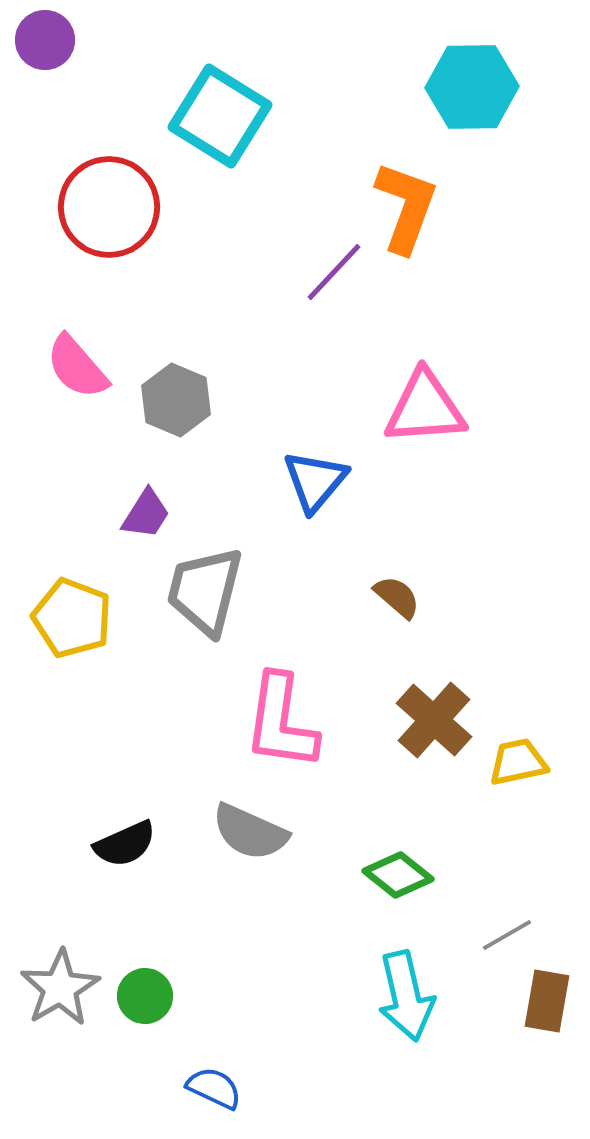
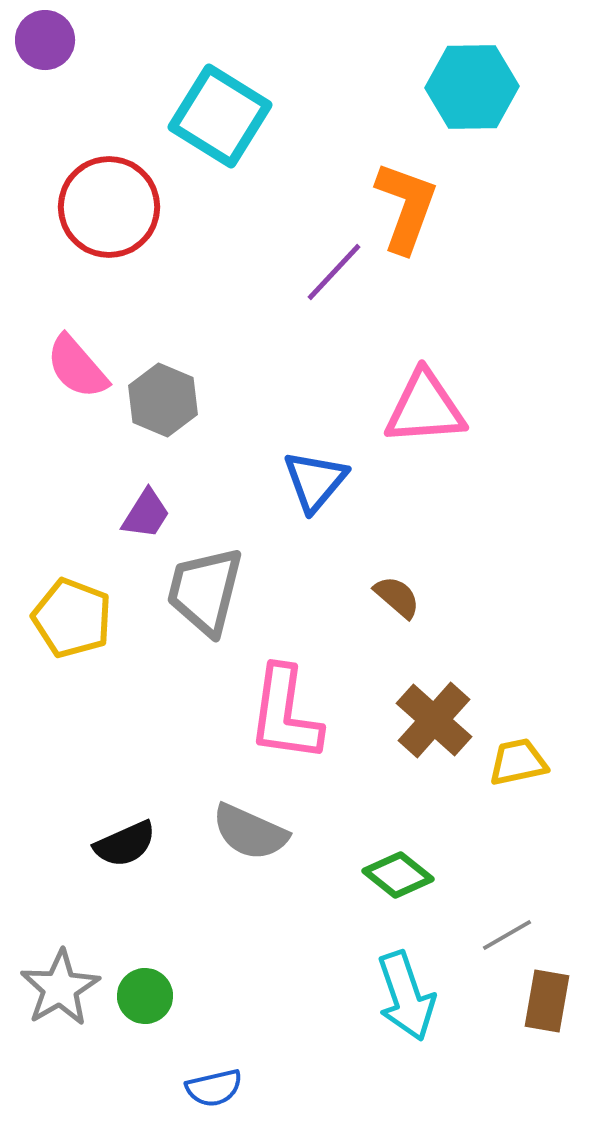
gray hexagon: moved 13 px left
pink L-shape: moved 4 px right, 8 px up
cyan arrow: rotated 6 degrees counterclockwise
blue semicircle: rotated 142 degrees clockwise
